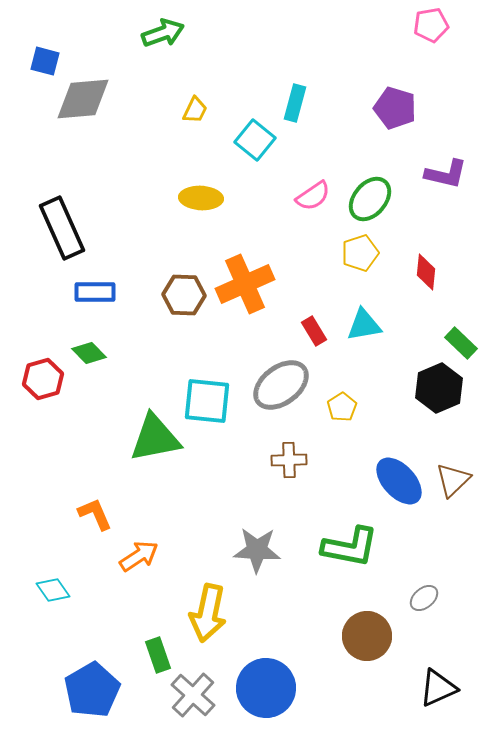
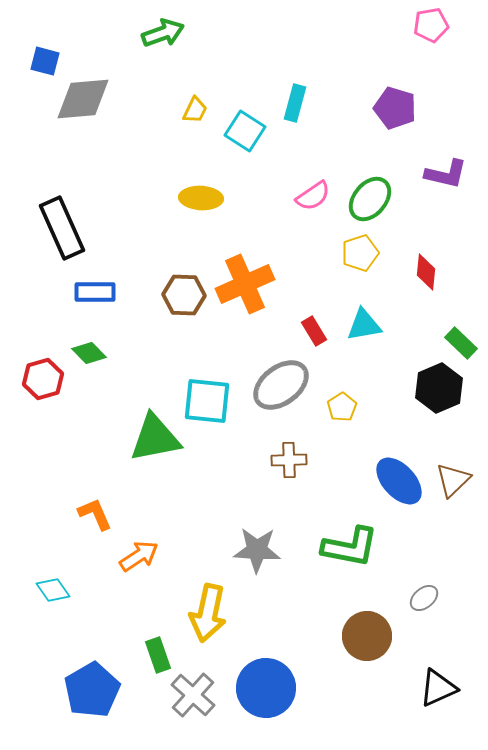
cyan square at (255, 140): moved 10 px left, 9 px up; rotated 6 degrees counterclockwise
